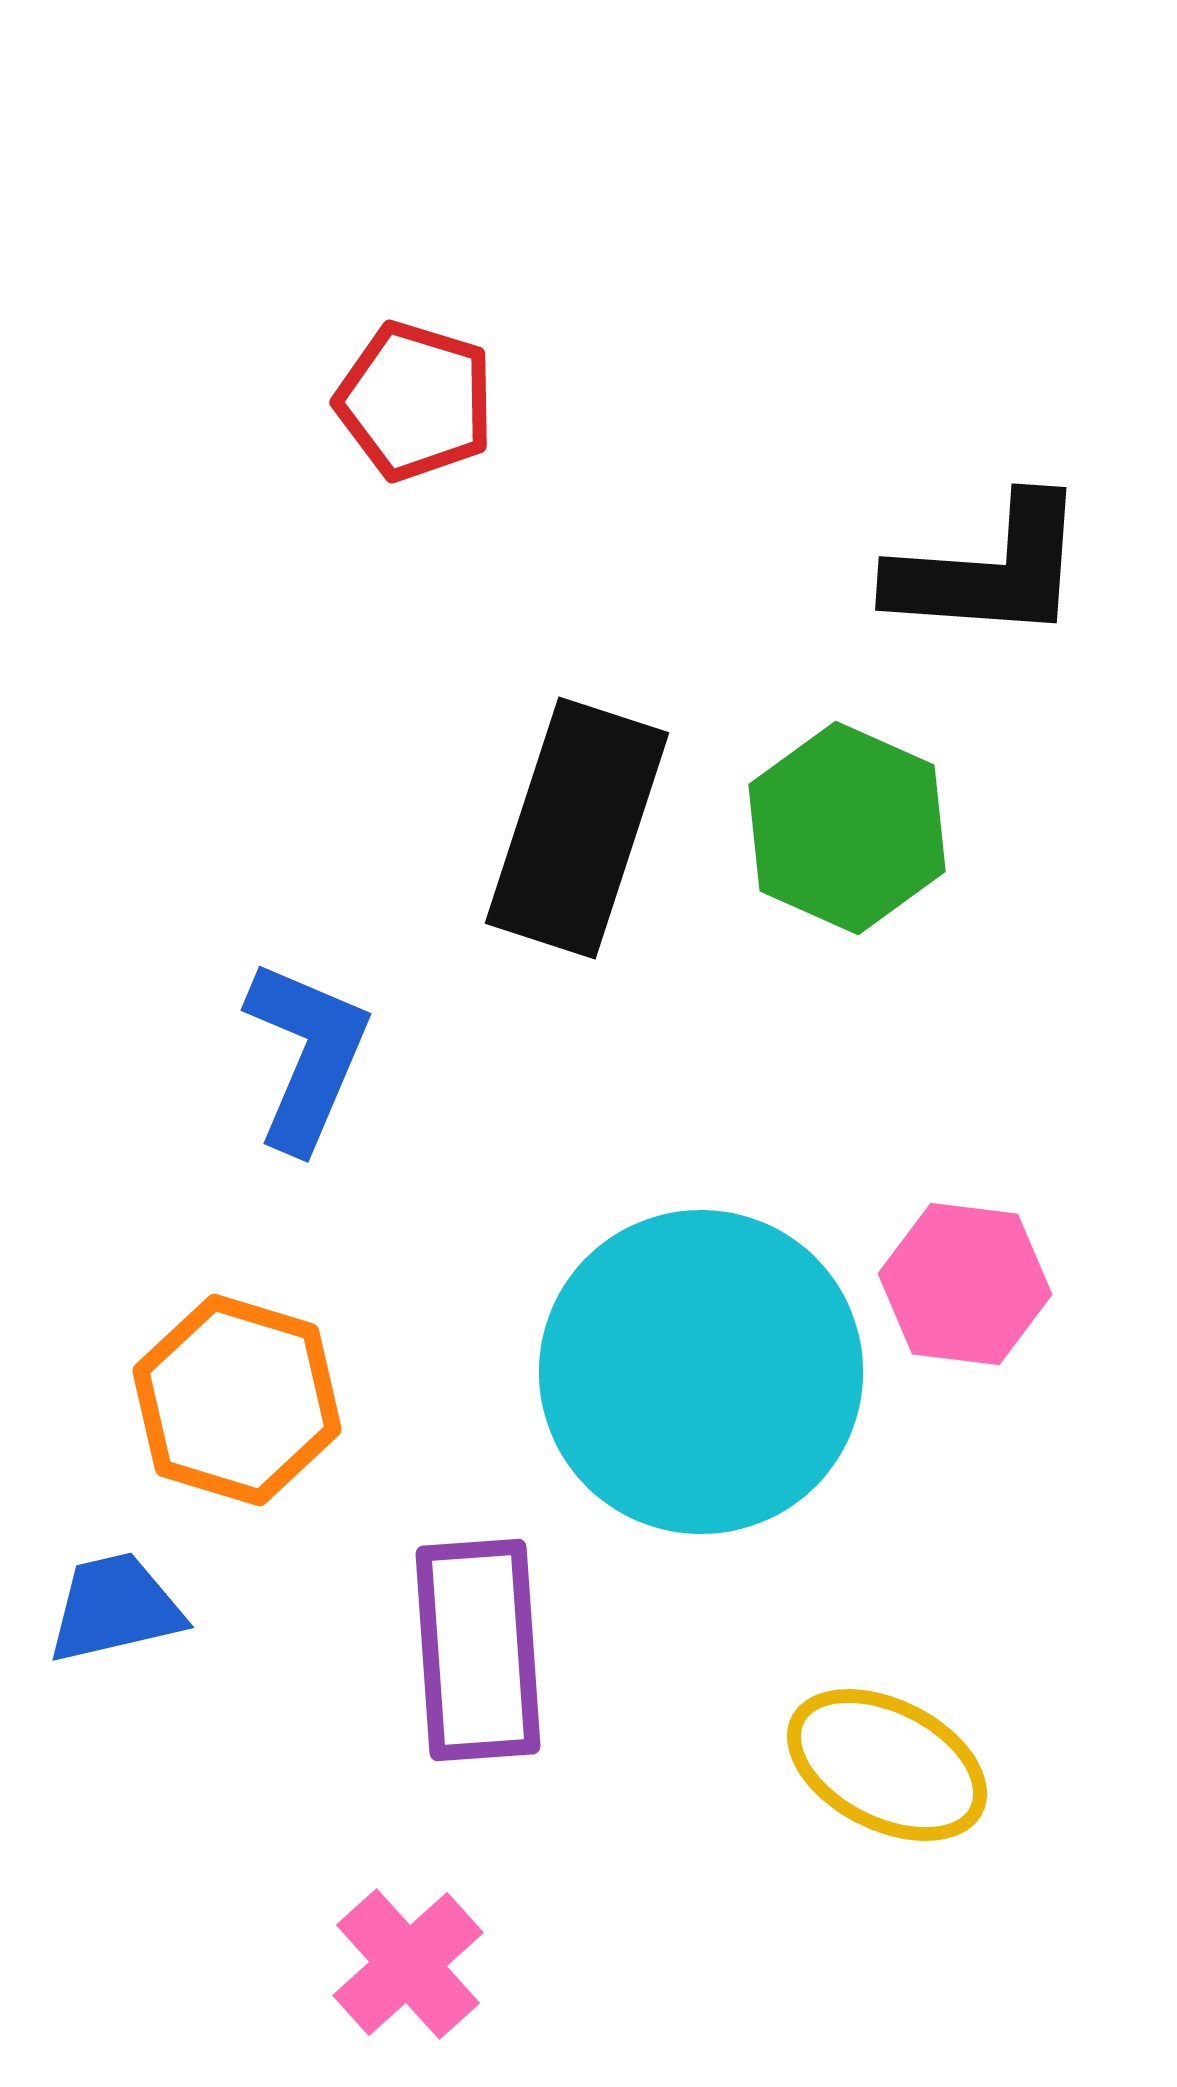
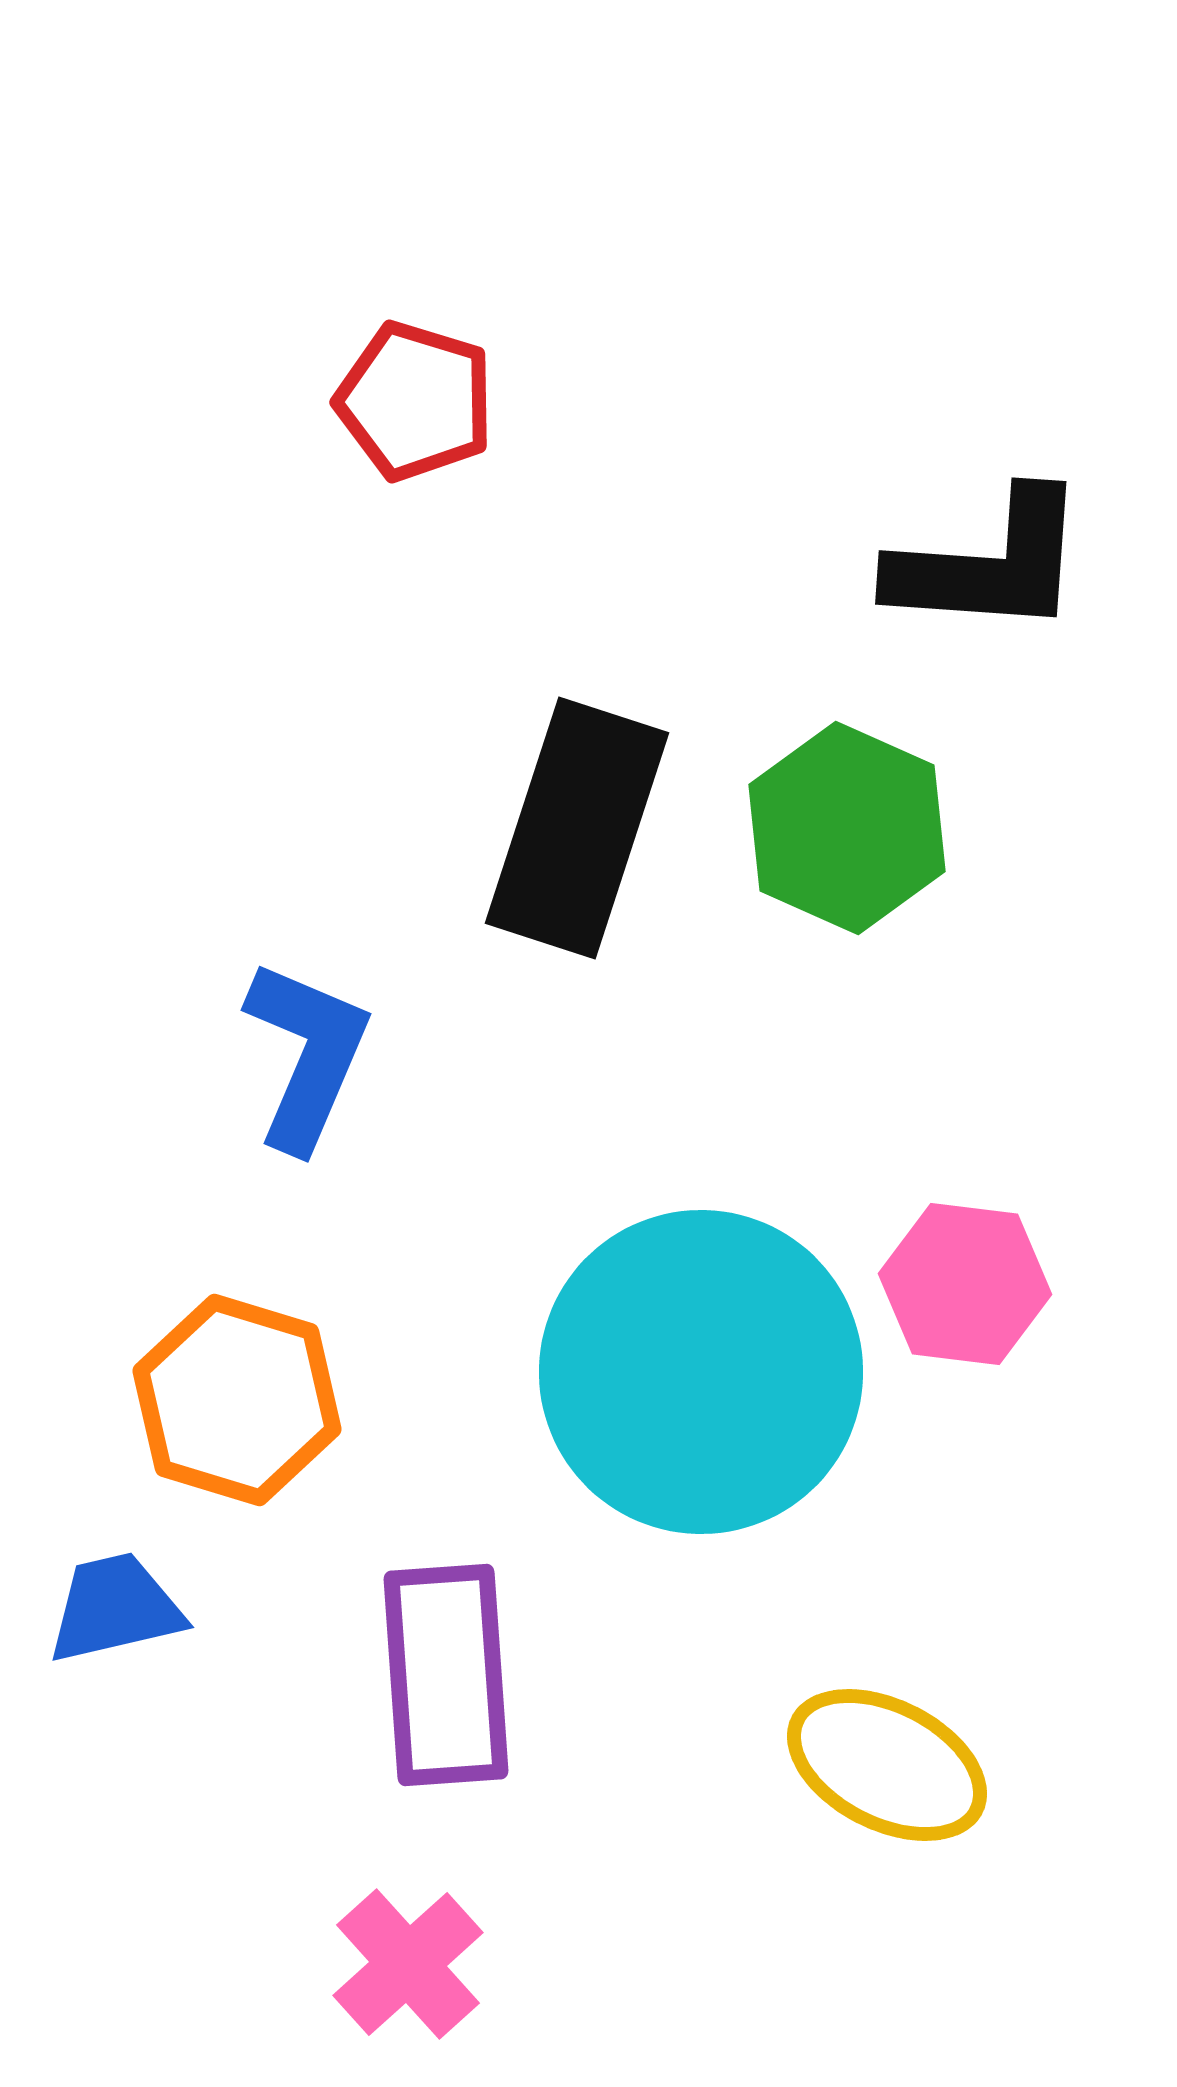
black L-shape: moved 6 px up
purple rectangle: moved 32 px left, 25 px down
